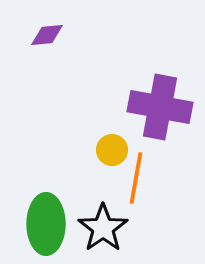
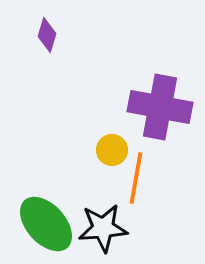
purple diamond: rotated 68 degrees counterclockwise
green ellipse: rotated 42 degrees counterclockwise
black star: rotated 30 degrees clockwise
